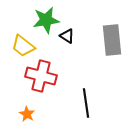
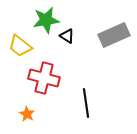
gray rectangle: moved 2 px right, 5 px up; rotated 72 degrees clockwise
yellow trapezoid: moved 3 px left
red cross: moved 3 px right, 2 px down
